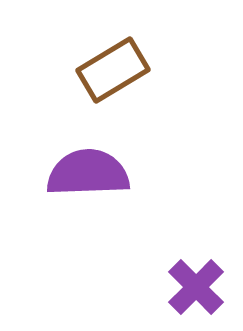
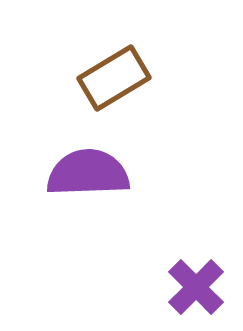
brown rectangle: moved 1 px right, 8 px down
